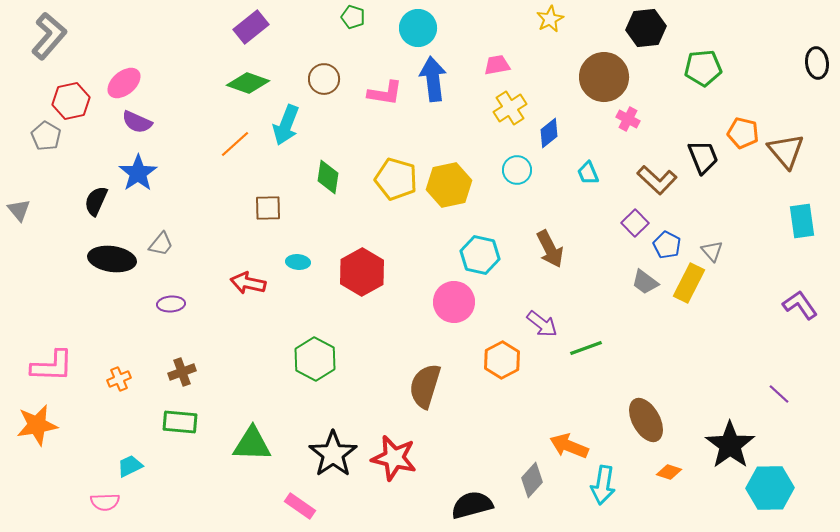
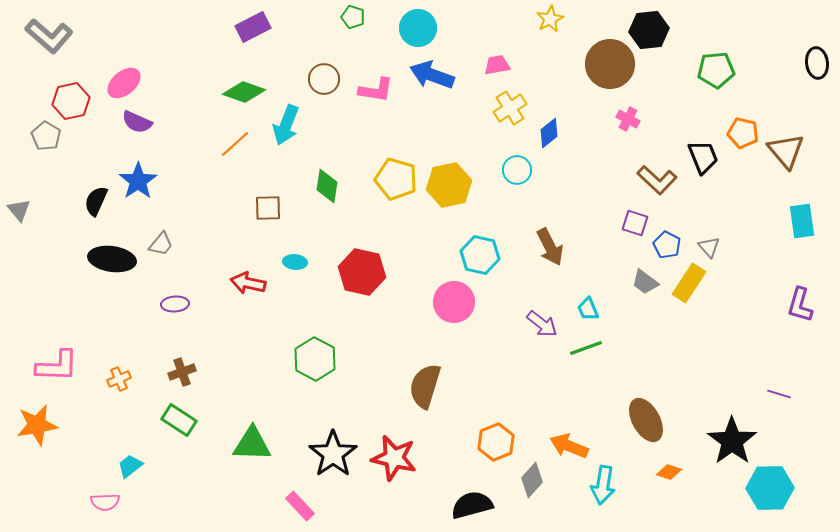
purple rectangle at (251, 27): moved 2 px right; rotated 12 degrees clockwise
black hexagon at (646, 28): moved 3 px right, 2 px down
gray L-shape at (49, 36): rotated 90 degrees clockwise
green pentagon at (703, 68): moved 13 px right, 2 px down
brown circle at (604, 77): moved 6 px right, 13 px up
blue arrow at (433, 79): moved 1 px left, 4 px up; rotated 63 degrees counterclockwise
green diamond at (248, 83): moved 4 px left, 9 px down
pink L-shape at (385, 93): moved 9 px left, 3 px up
blue star at (138, 173): moved 8 px down
cyan trapezoid at (588, 173): moved 136 px down
green diamond at (328, 177): moved 1 px left, 9 px down
purple square at (635, 223): rotated 28 degrees counterclockwise
brown arrow at (550, 249): moved 2 px up
gray triangle at (712, 251): moved 3 px left, 4 px up
cyan ellipse at (298, 262): moved 3 px left
red hexagon at (362, 272): rotated 18 degrees counterclockwise
yellow rectangle at (689, 283): rotated 6 degrees clockwise
purple ellipse at (171, 304): moved 4 px right
purple L-shape at (800, 305): rotated 129 degrees counterclockwise
orange hexagon at (502, 360): moved 6 px left, 82 px down; rotated 6 degrees clockwise
pink L-shape at (52, 366): moved 5 px right
purple line at (779, 394): rotated 25 degrees counterclockwise
green rectangle at (180, 422): moved 1 px left, 2 px up; rotated 28 degrees clockwise
black star at (730, 445): moved 2 px right, 4 px up
cyan trapezoid at (130, 466): rotated 12 degrees counterclockwise
pink rectangle at (300, 506): rotated 12 degrees clockwise
